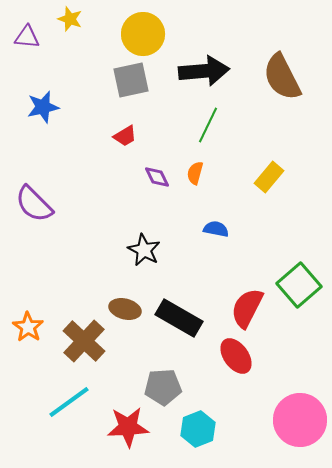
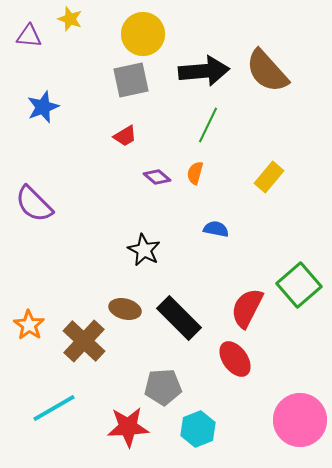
purple triangle: moved 2 px right, 1 px up
brown semicircle: moved 15 px left, 6 px up; rotated 15 degrees counterclockwise
blue star: rotated 8 degrees counterclockwise
purple diamond: rotated 24 degrees counterclockwise
black rectangle: rotated 15 degrees clockwise
orange star: moved 1 px right, 2 px up
red ellipse: moved 1 px left, 3 px down
cyan line: moved 15 px left, 6 px down; rotated 6 degrees clockwise
